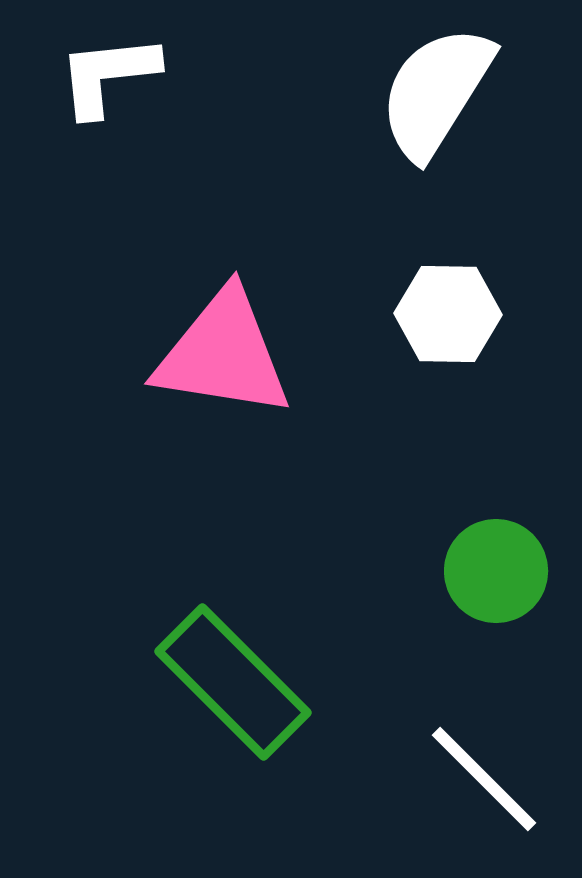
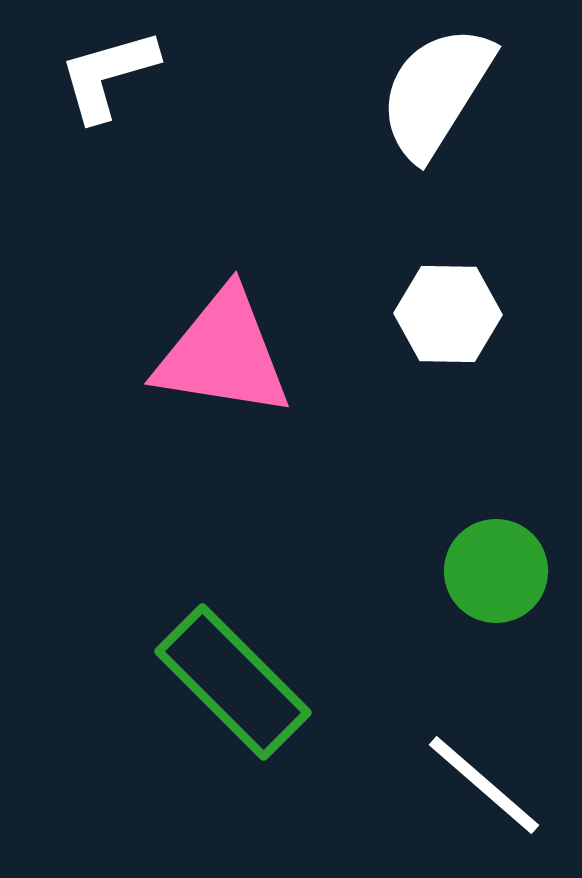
white L-shape: rotated 10 degrees counterclockwise
white line: moved 6 px down; rotated 4 degrees counterclockwise
